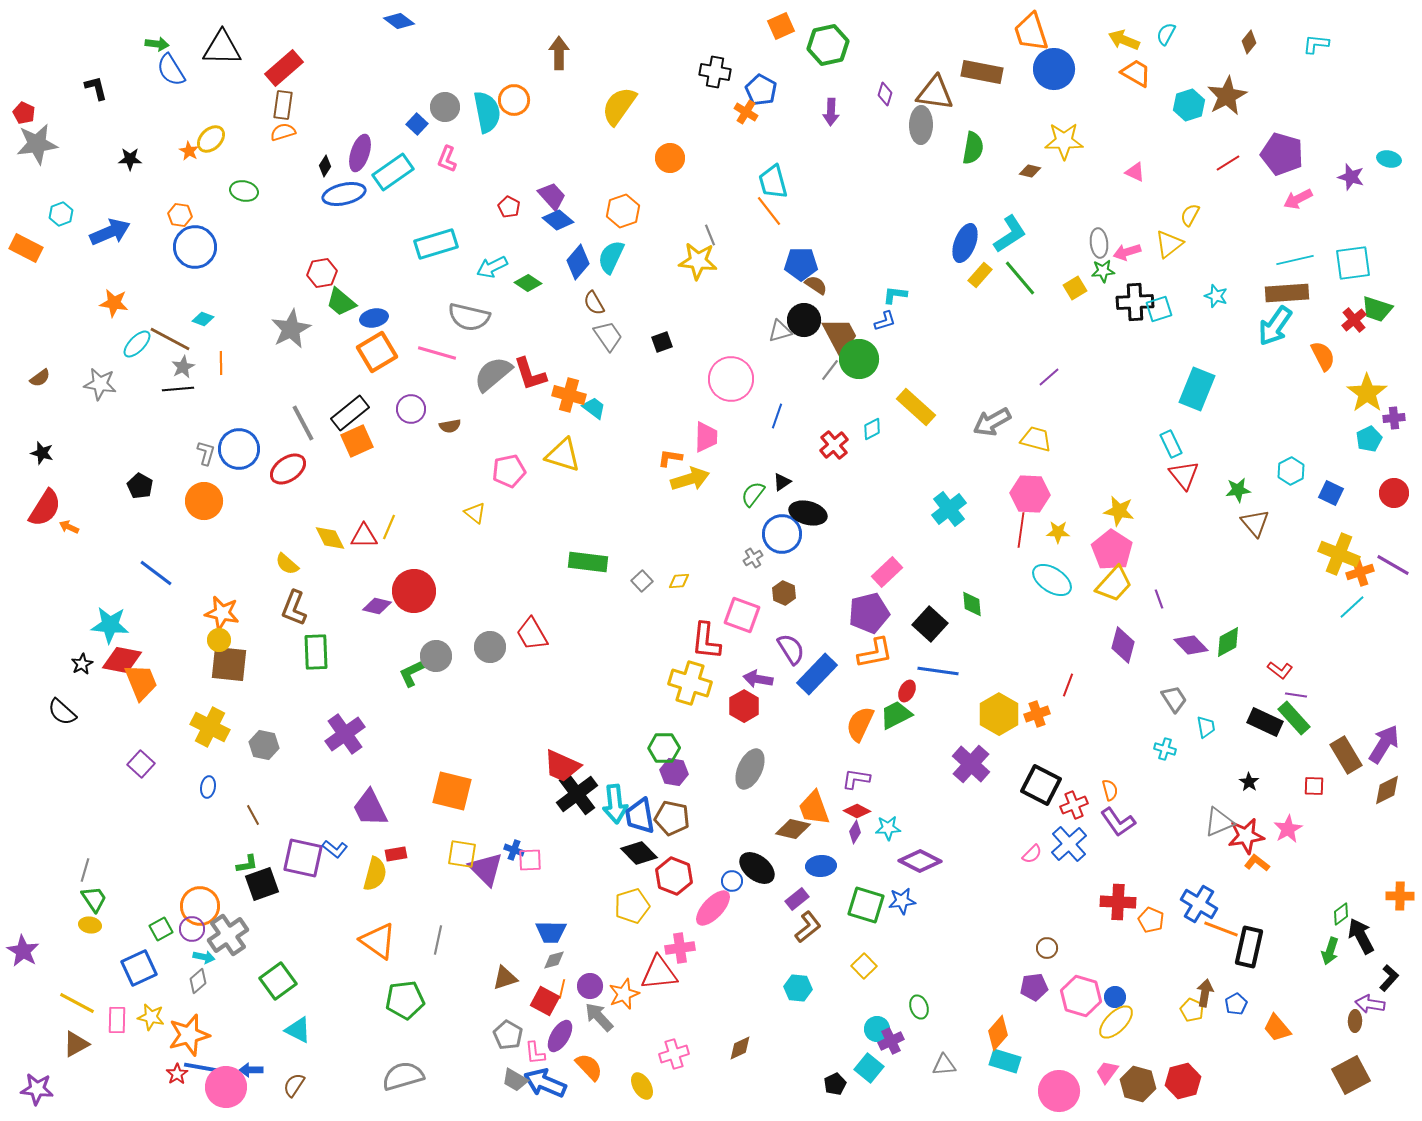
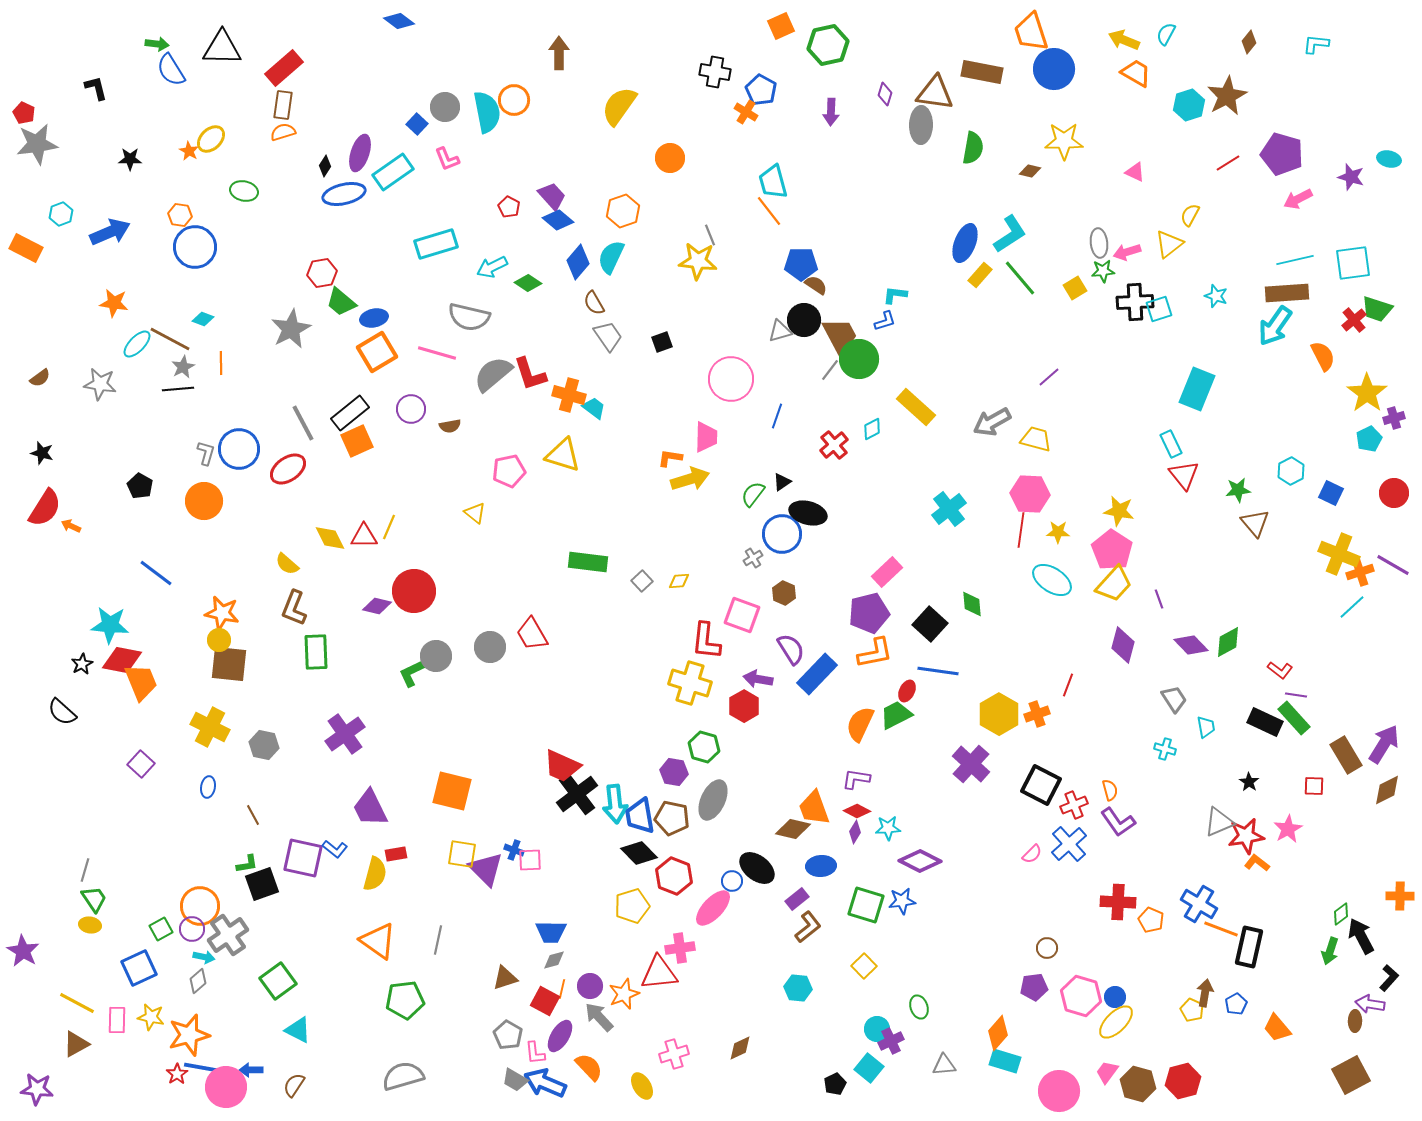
pink L-shape at (447, 159): rotated 44 degrees counterclockwise
purple cross at (1394, 418): rotated 10 degrees counterclockwise
orange arrow at (69, 527): moved 2 px right, 1 px up
green hexagon at (664, 748): moved 40 px right, 1 px up; rotated 16 degrees clockwise
gray ellipse at (750, 769): moved 37 px left, 31 px down
